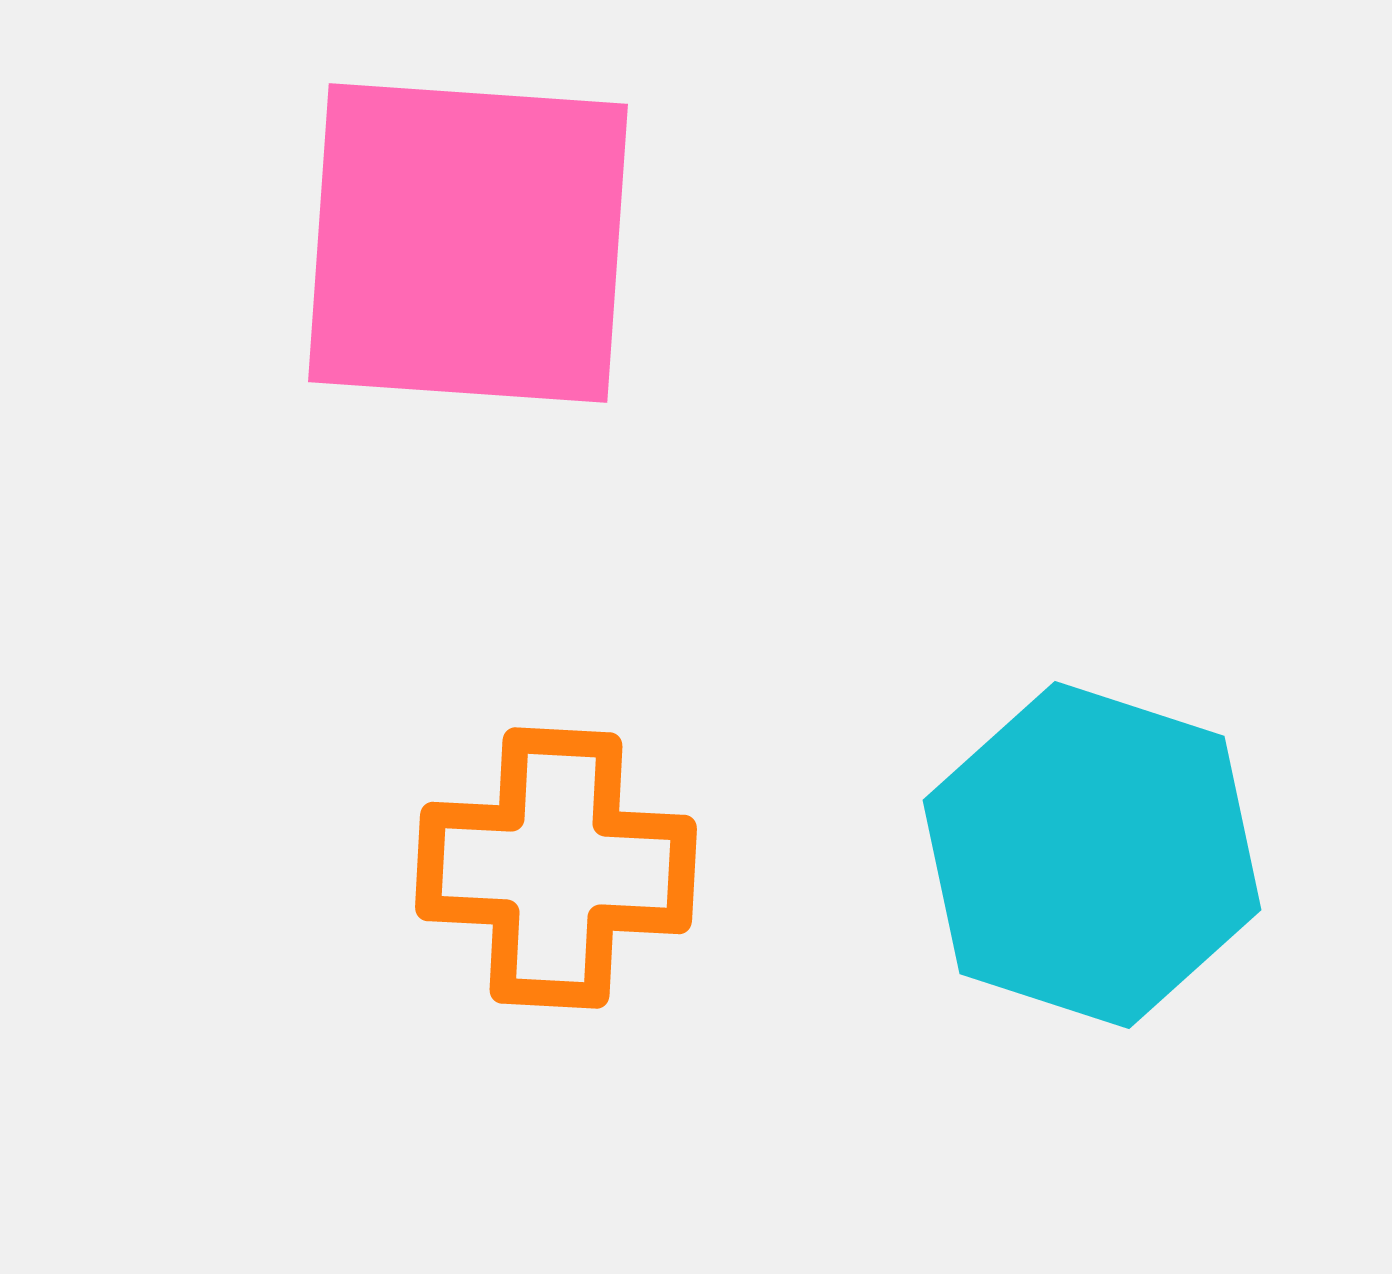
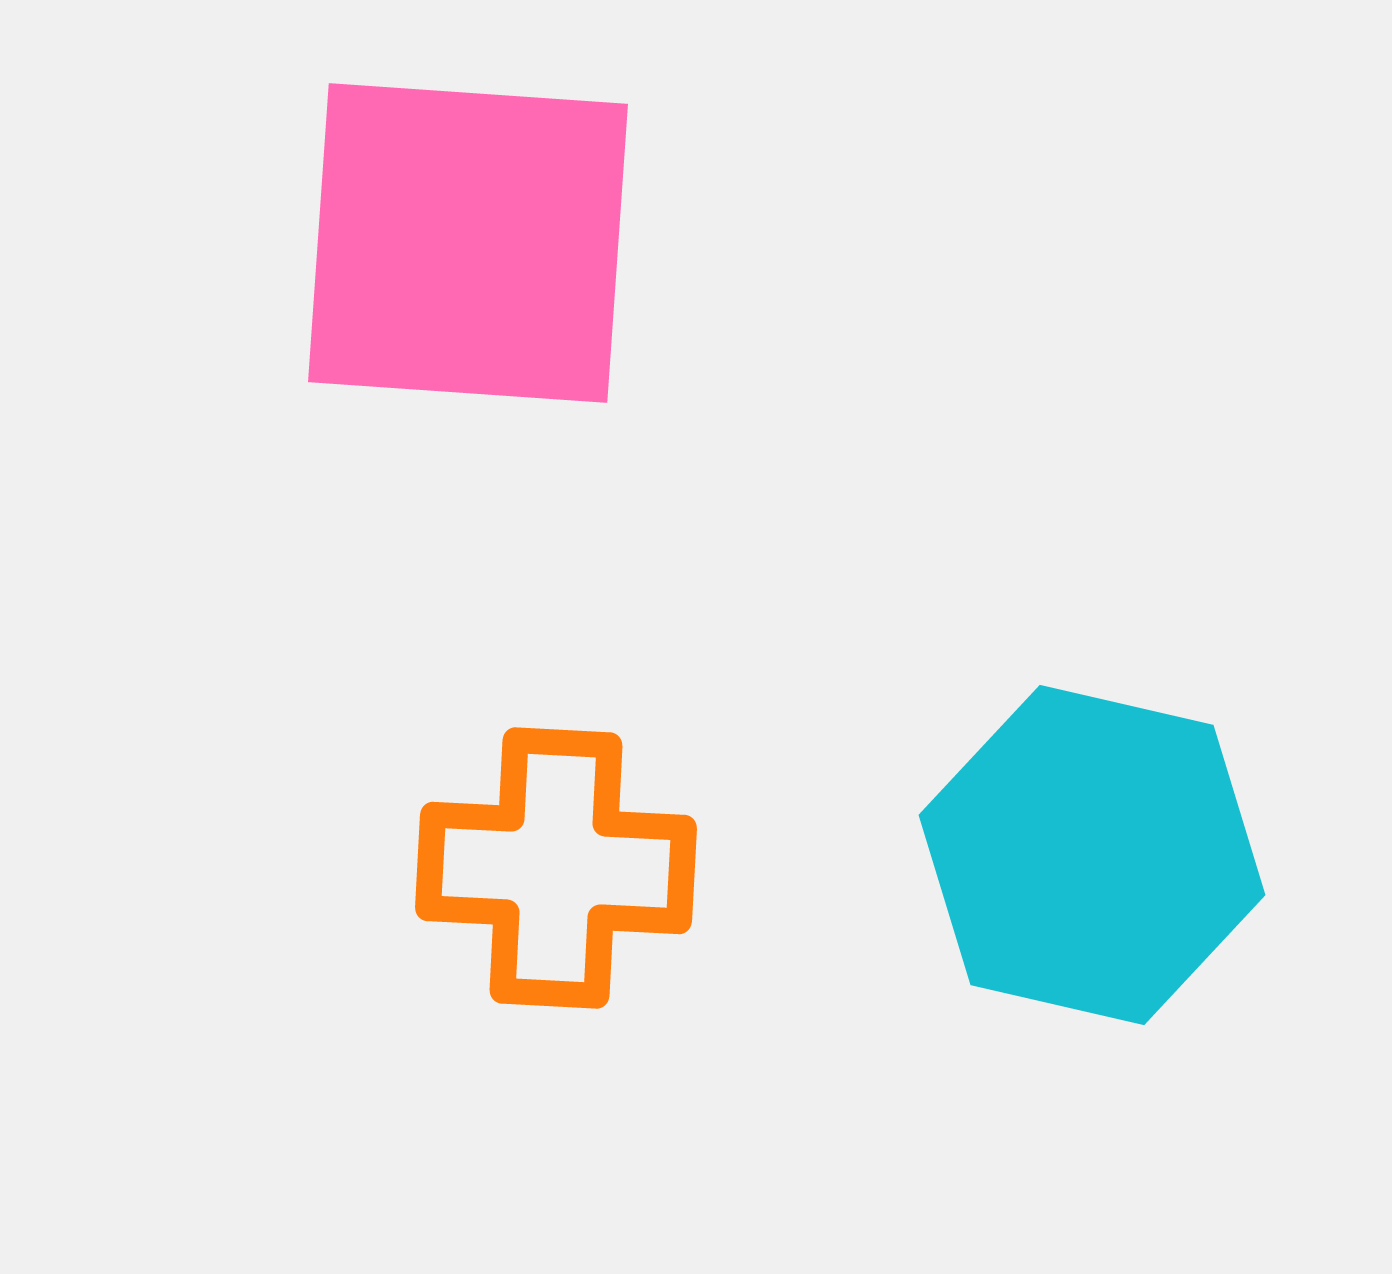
cyan hexagon: rotated 5 degrees counterclockwise
